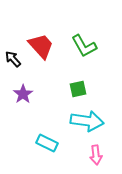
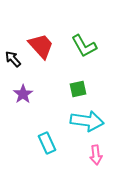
cyan rectangle: rotated 40 degrees clockwise
